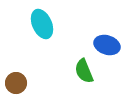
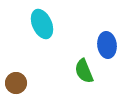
blue ellipse: rotated 65 degrees clockwise
